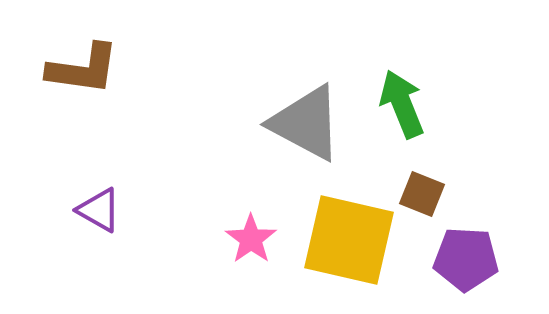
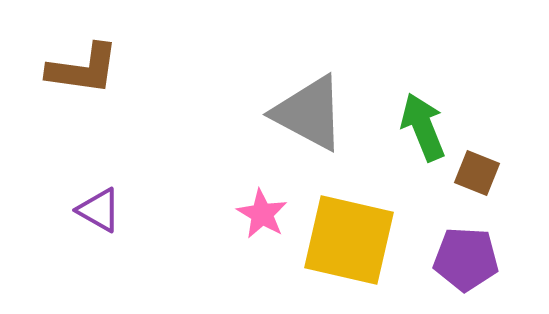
green arrow: moved 21 px right, 23 px down
gray triangle: moved 3 px right, 10 px up
brown square: moved 55 px right, 21 px up
pink star: moved 11 px right, 25 px up; rotated 6 degrees counterclockwise
